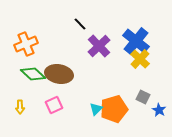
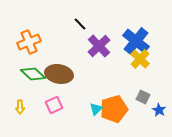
orange cross: moved 3 px right, 2 px up
